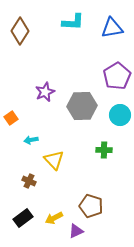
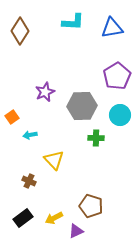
orange square: moved 1 px right, 1 px up
cyan arrow: moved 1 px left, 5 px up
green cross: moved 8 px left, 12 px up
